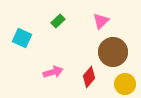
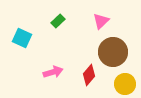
red diamond: moved 2 px up
